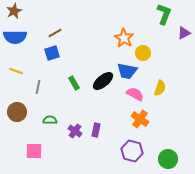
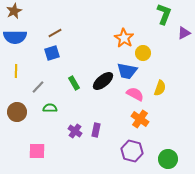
yellow line: rotated 72 degrees clockwise
gray line: rotated 32 degrees clockwise
green semicircle: moved 12 px up
pink square: moved 3 px right
